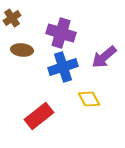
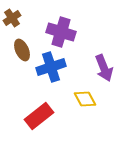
purple cross: moved 1 px up
brown ellipse: rotated 60 degrees clockwise
purple arrow: moved 11 px down; rotated 72 degrees counterclockwise
blue cross: moved 12 px left
yellow diamond: moved 4 px left
